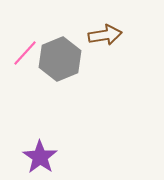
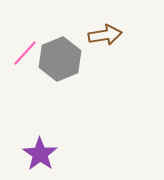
purple star: moved 3 px up
